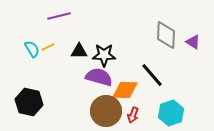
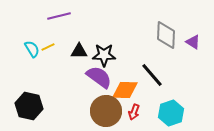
purple semicircle: rotated 20 degrees clockwise
black hexagon: moved 4 px down
red arrow: moved 1 px right, 3 px up
